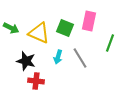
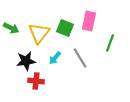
yellow triangle: rotated 45 degrees clockwise
cyan arrow: moved 3 px left, 1 px down; rotated 24 degrees clockwise
black star: rotated 24 degrees counterclockwise
